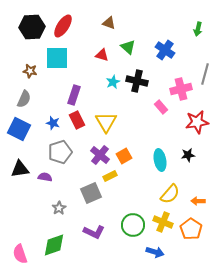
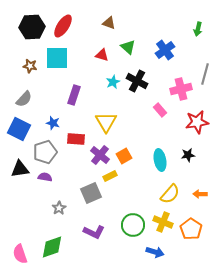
blue cross: rotated 18 degrees clockwise
brown star: moved 5 px up
black cross: rotated 15 degrees clockwise
gray semicircle: rotated 18 degrees clockwise
pink rectangle: moved 1 px left, 3 px down
red rectangle: moved 1 px left, 19 px down; rotated 60 degrees counterclockwise
gray pentagon: moved 15 px left
orange arrow: moved 2 px right, 7 px up
green diamond: moved 2 px left, 2 px down
